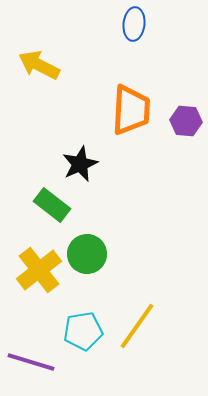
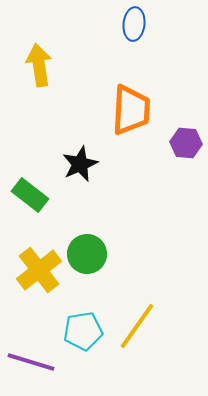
yellow arrow: rotated 54 degrees clockwise
purple hexagon: moved 22 px down
green rectangle: moved 22 px left, 10 px up
